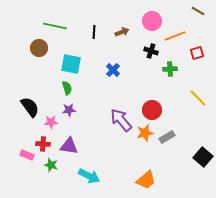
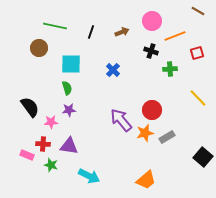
black line: moved 3 px left; rotated 16 degrees clockwise
cyan square: rotated 10 degrees counterclockwise
